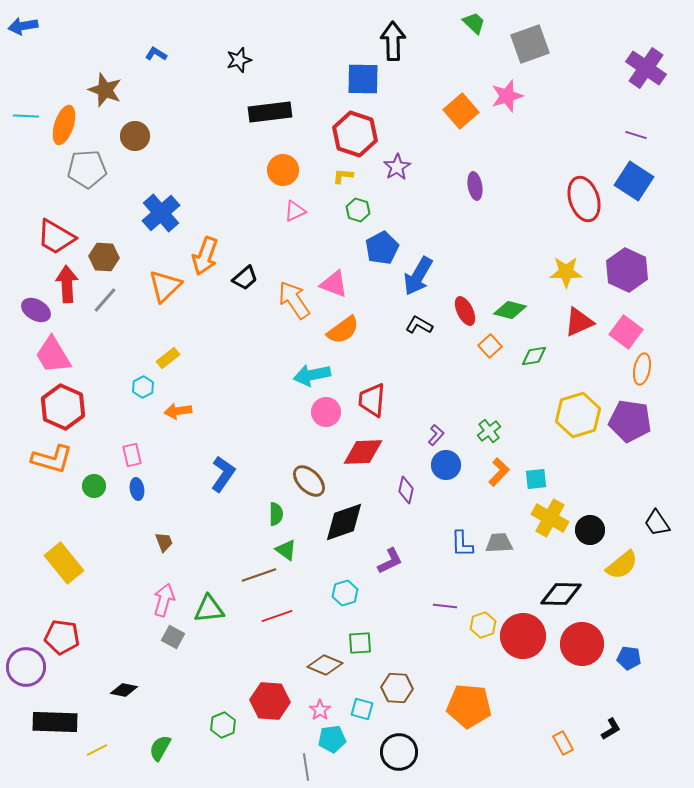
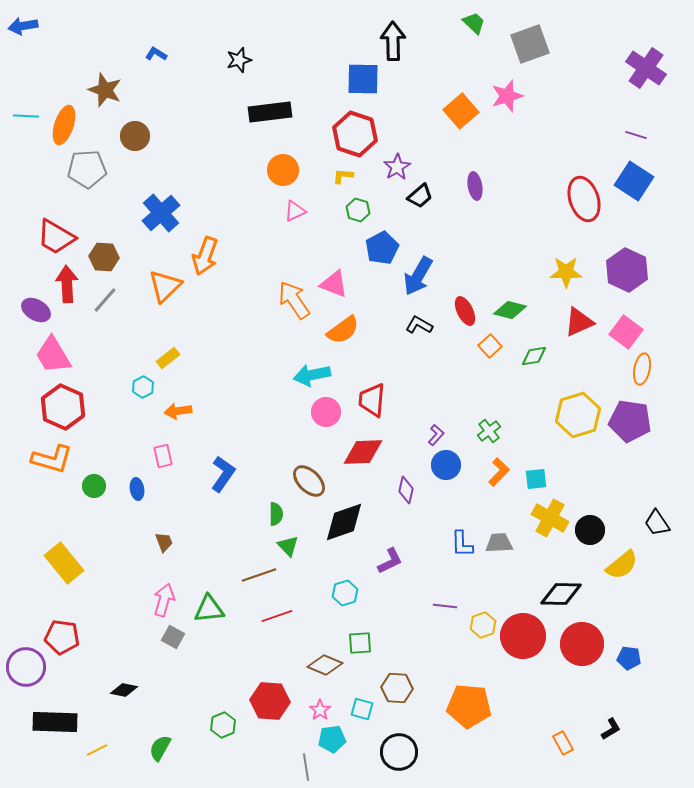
black trapezoid at (245, 278): moved 175 px right, 82 px up
pink rectangle at (132, 455): moved 31 px right, 1 px down
green triangle at (286, 550): moved 2 px right, 4 px up; rotated 10 degrees clockwise
